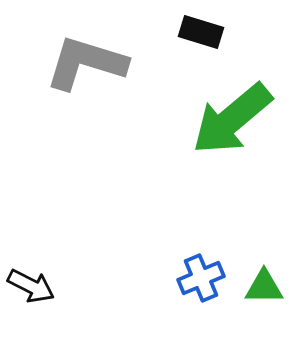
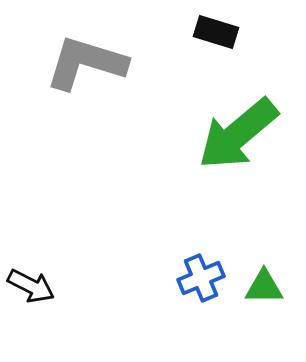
black rectangle: moved 15 px right
green arrow: moved 6 px right, 15 px down
